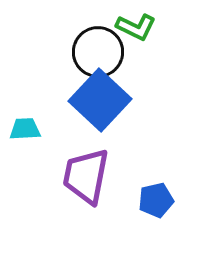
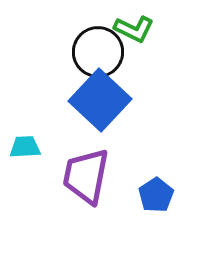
green L-shape: moved 2 px left, 2 px down
cyan trapezoid: moved 18 px down
blue pentagon: moved 5 px up; rotated 20 degrees counterclockwise
